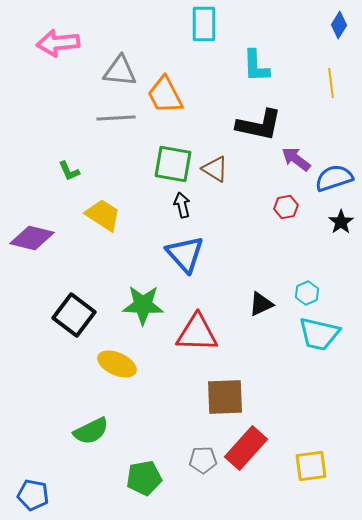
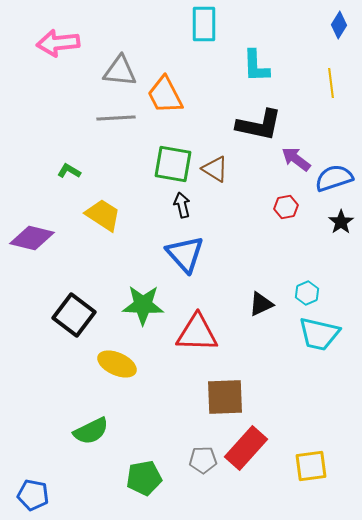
green L-shape: rotated 145 degrees clockwise
